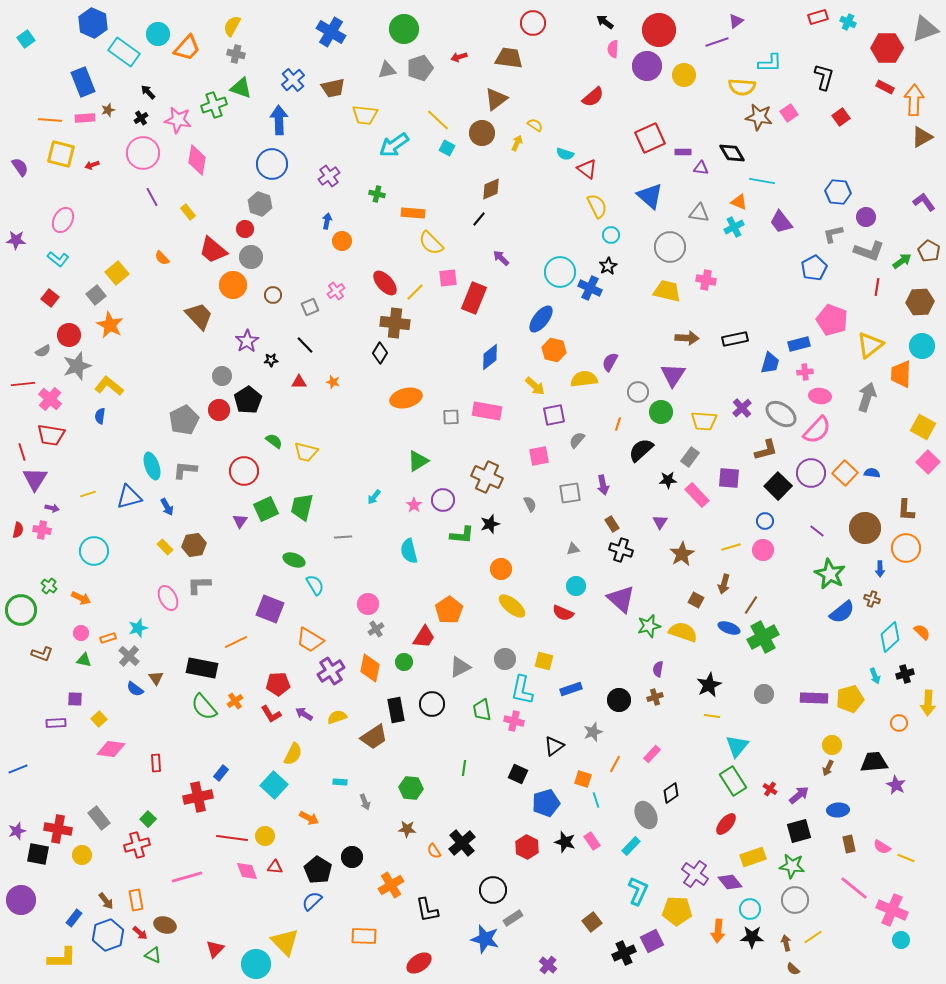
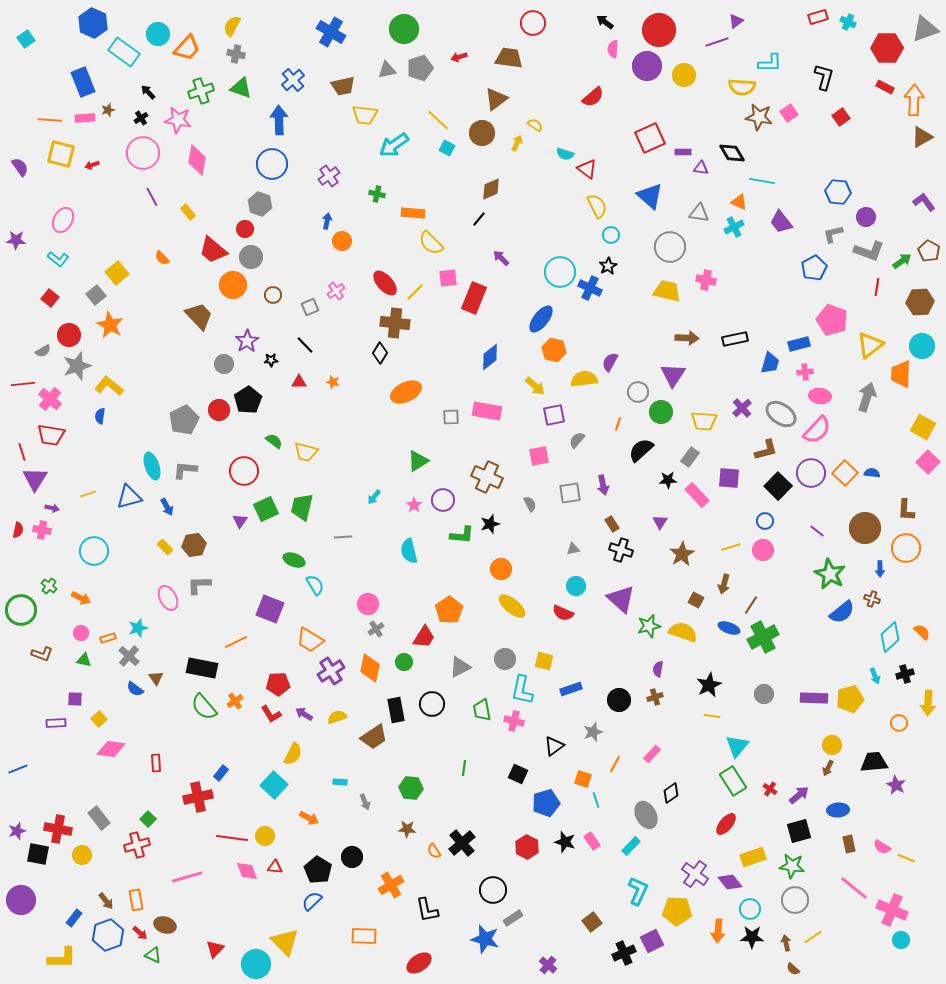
brown trapezoid at (333, 88): moved 10 px right, 2 px up
green cross at (214, 105): moved 13 px left, 14 px up
gray circle at (222, 376): moved 2 px right, 12 px up
orange ellipse at (406, 398): moved 6 px up; rotated 12 degrees counterclockwise
